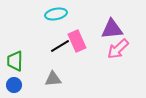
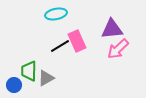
green trapezoid: moved 14 px right, 10 px down
gray triangle: moved 7 px left, 1 px up; rotated 24 degrees counterclockwise
